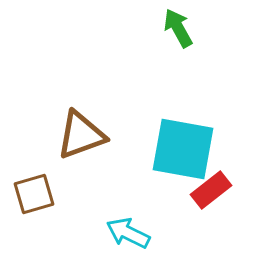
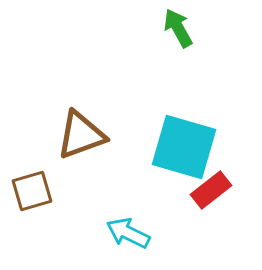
cyan square: moved 1 px right, 2 px up; rotated 6 degrees clockwise
brown square: moved 2 px left, 3 px up
